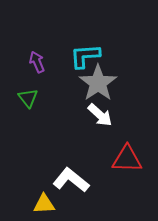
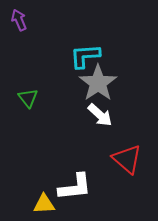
purple arrow: moved 18 px left, 42 px up
red triangle: rotated 40 degrees clockwise
white L-shape: moved 4 px right, 7 px down; rotated 135 degrees clockwise
